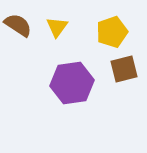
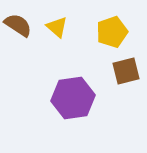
yellow triangle: rotated 25 degrees counterclockwise
brown square: moved 2 px right, 2 px down
purple hexagon: moved 1 px right, 15 px down
